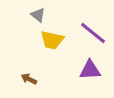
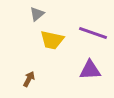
gray triangle: moved 1 px left, 1 px up; rotated 42 degrees clockwise
purple line: rotated 20 degrees counterclockwise
brown arrow: rotated 91 degrees clockwise
